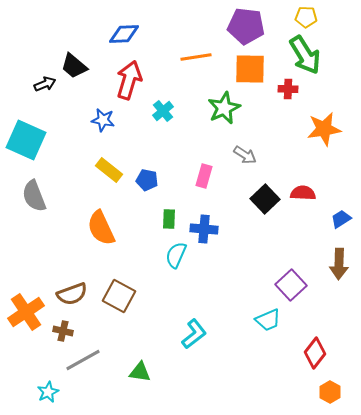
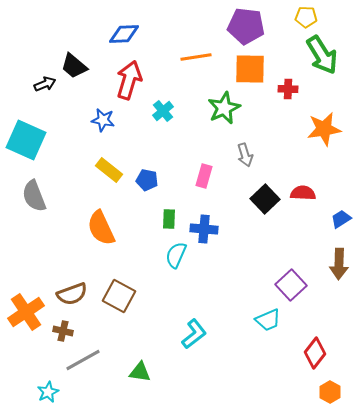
green arrow: moved 17 px right
gray arrow: rotated 40 degrees clockwise
